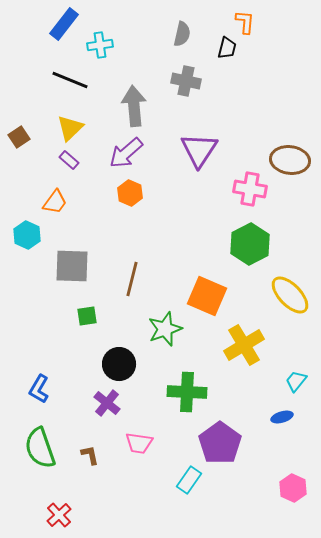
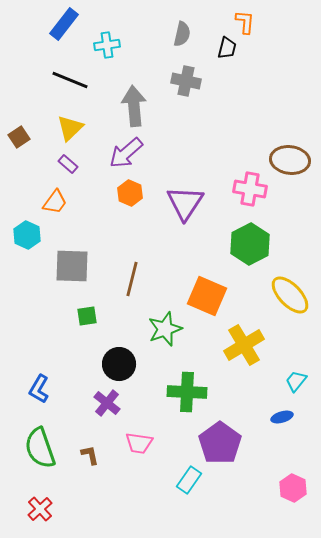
cyan cross: moved 7 px right
purple triangle: moved 14 px left, 53 px down
purple rectangle: moved 1 px left, 4 px down
red cross: moved 19 px left, 6 px up
